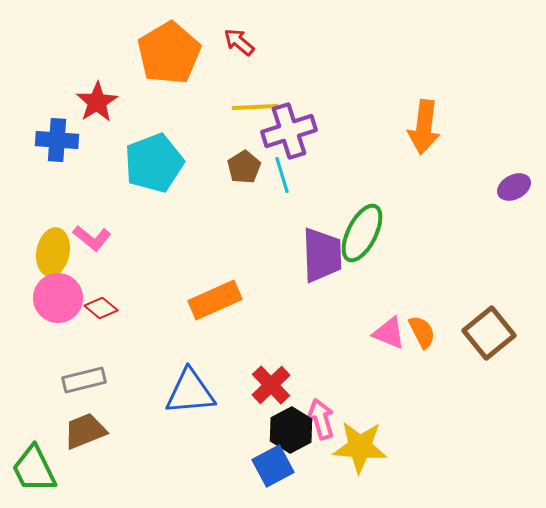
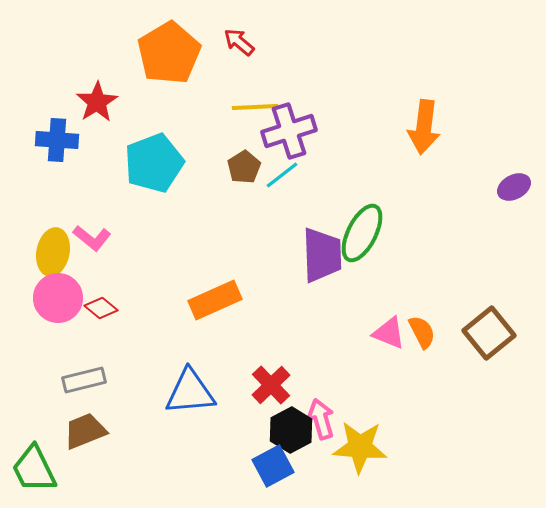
cyan line: rotated 69 degrees clockwise
